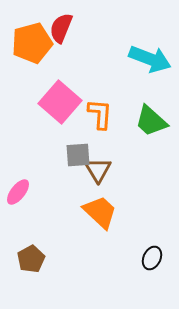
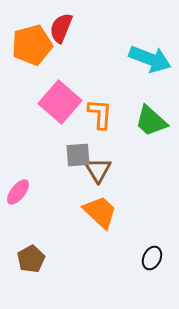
orange pentagon: moved 2 px down
